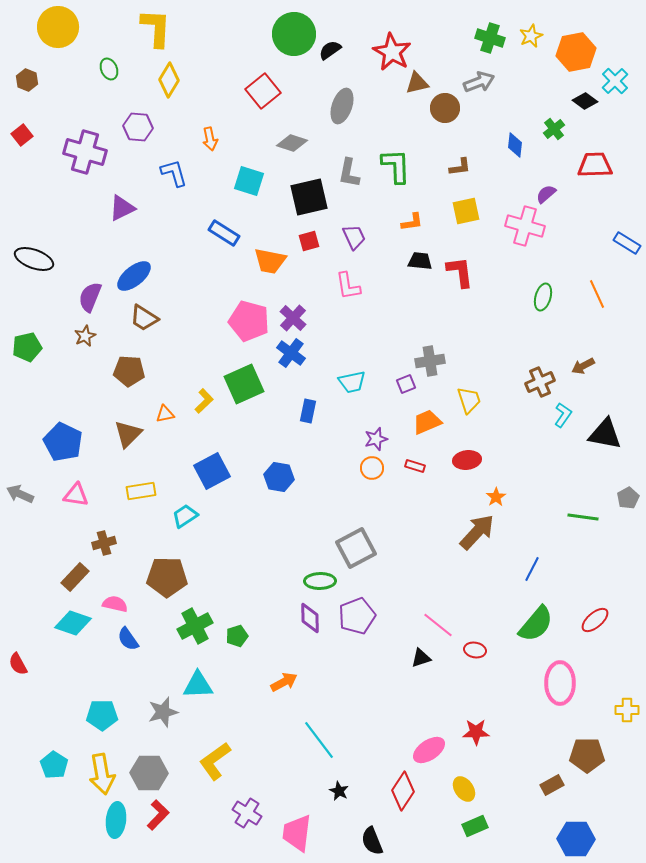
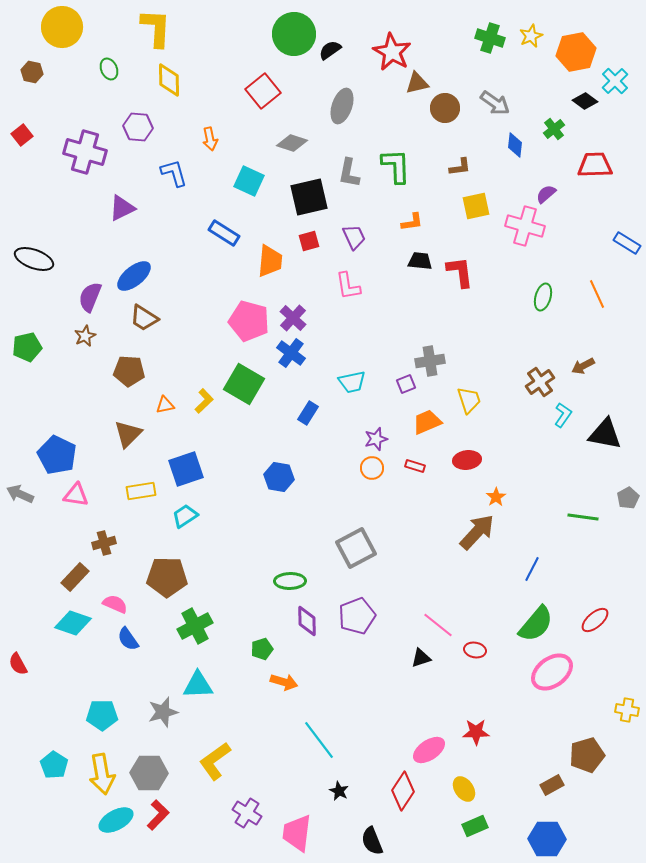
yellow circle at (58, 27): moved 4 px right
brown hexagon at (27, 80): moved 5 px right, 8 px up; rotated 10 degrees counterclockwise
yellow diamond at (169, 80): rotated 32 degrees counterclockwise
gray arrow at (479, 82): moved 16 px right, 21 px down; rotated 56 degrees clockwise
cyan square at (249, 181): rotated 8 degrees clockwise
yellow square at (466, 211): moved 10 px right, 5 px up
orange trapezoid at (270, 261): rotated 96 degrees counterclockwise
brown cross at (540, 382): rotated 12 degrees counterclockwise
green square at (244, 384): rotated 36 degrees counterclockwise
blue rectangle at (308, 411): moved 2 px down; rotated 20 degrees clockwise
orange triangle at (165, 414): moved 9 px up
blue pentagon at (63, 442): moved 6 px left, 13 px down
blue square at (212, 471): moved 26 px left, 2 px up; rotated 9 degrees clockwise
green ellipse at (320, 581): moved 30 px left
pink semicircle at (115, 604): rotated 10 degrees clockwise
purple diamond at (310, 618): moved 3 px left, 3 px down
green pentagon at (237, 636): moved 25 px right, 13 px down
orange arrow at (284, 682): rotated 44 degrees clockwise
pink ellipse at (560, 683): moved 8 px left, 11 px up; rotated 54 degrees clockwise
yellow cross at (627, 710): rotated 10 degrees clockwise
brown pentagon at (587, 755): rotated 16 degrees counterclockwise
cyan ellipse at (116, 820): rotated 56 degrees clockwise
blue hexagon at (576, 839): moved 29 px left
